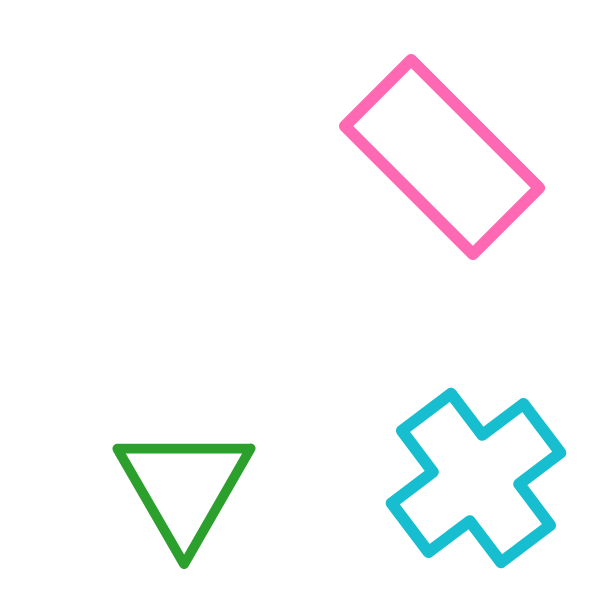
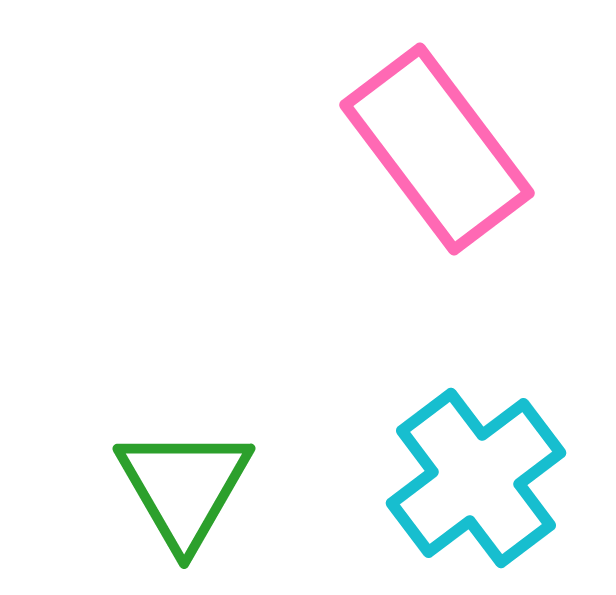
pink rectangle: moved 5 px left, 8 px up; rotated 8 degrees clockwise
